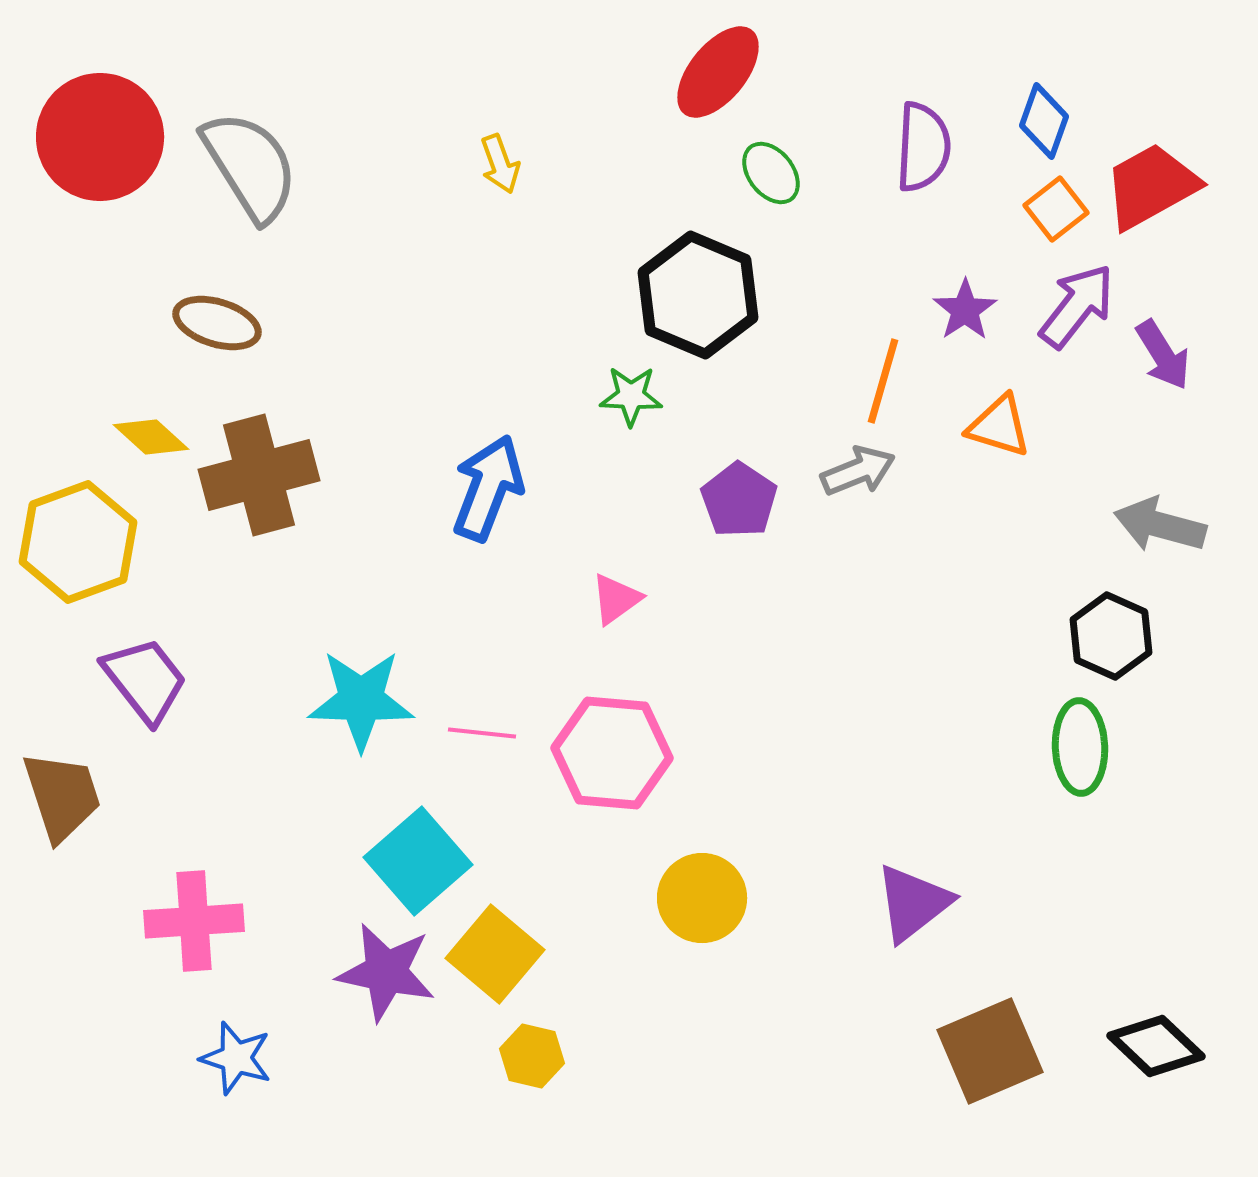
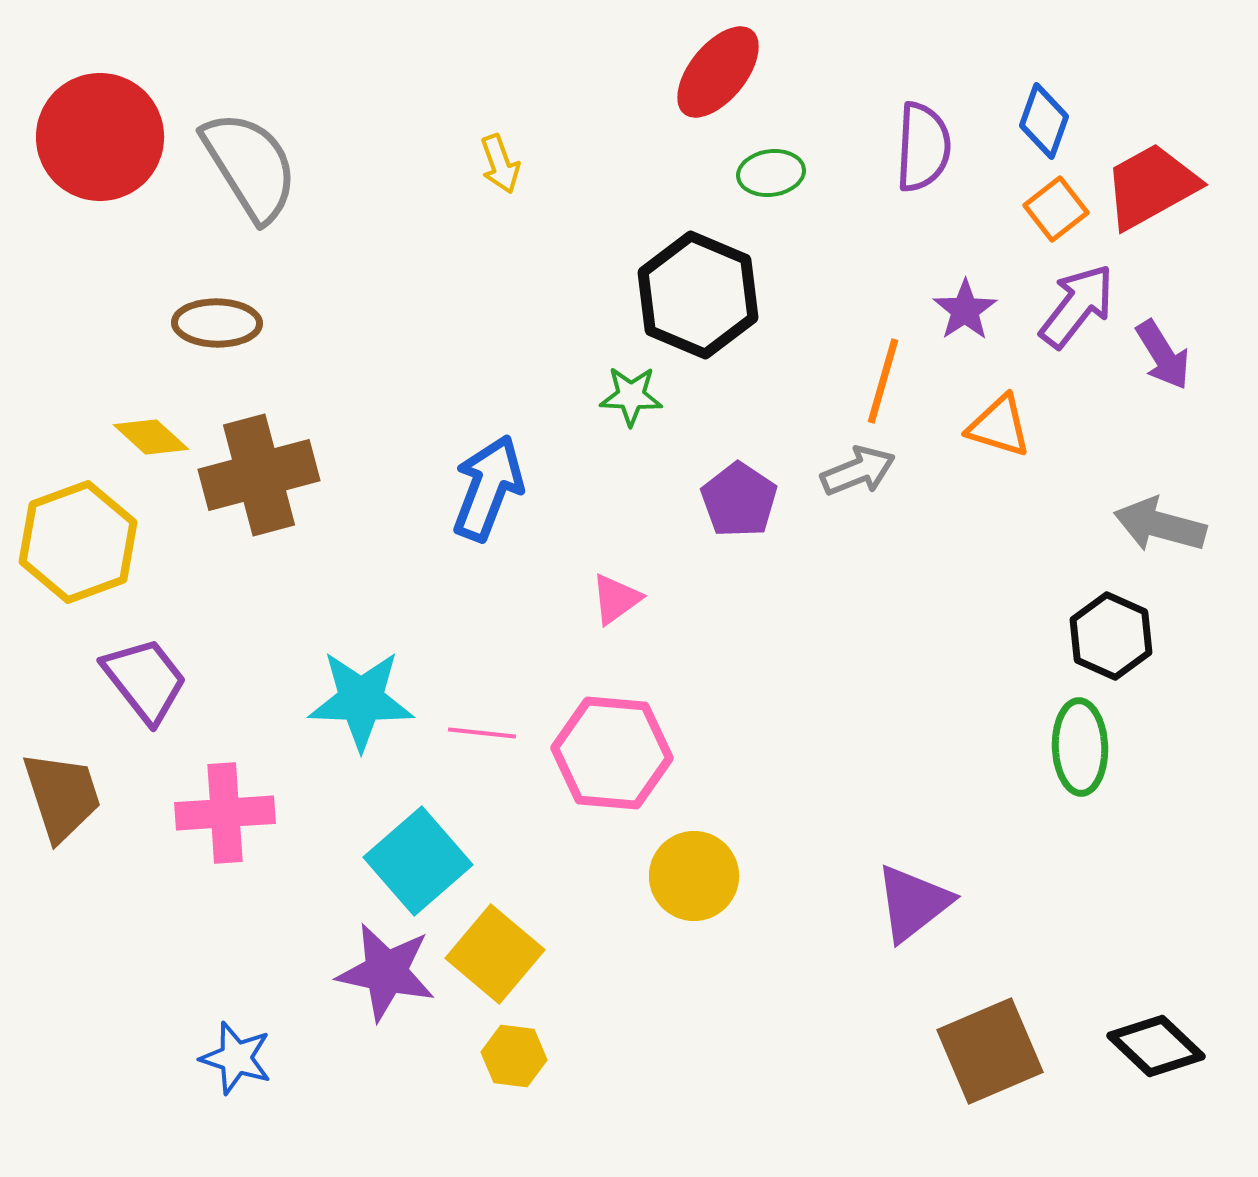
green ellipse at (771, 173): rotated 60 degrees counterclockwise
brown ellipse at (217, 323): rotated 16 degrees counterclockwise
yellow circle at (702, 898): moved 8 px left, 22 px up
pink cross at (194, 921): moved 31 px right, 108 px up
yellow hexagon at (532, 1056): moved 18 px left; rotated 6 degrees counterclockwise
